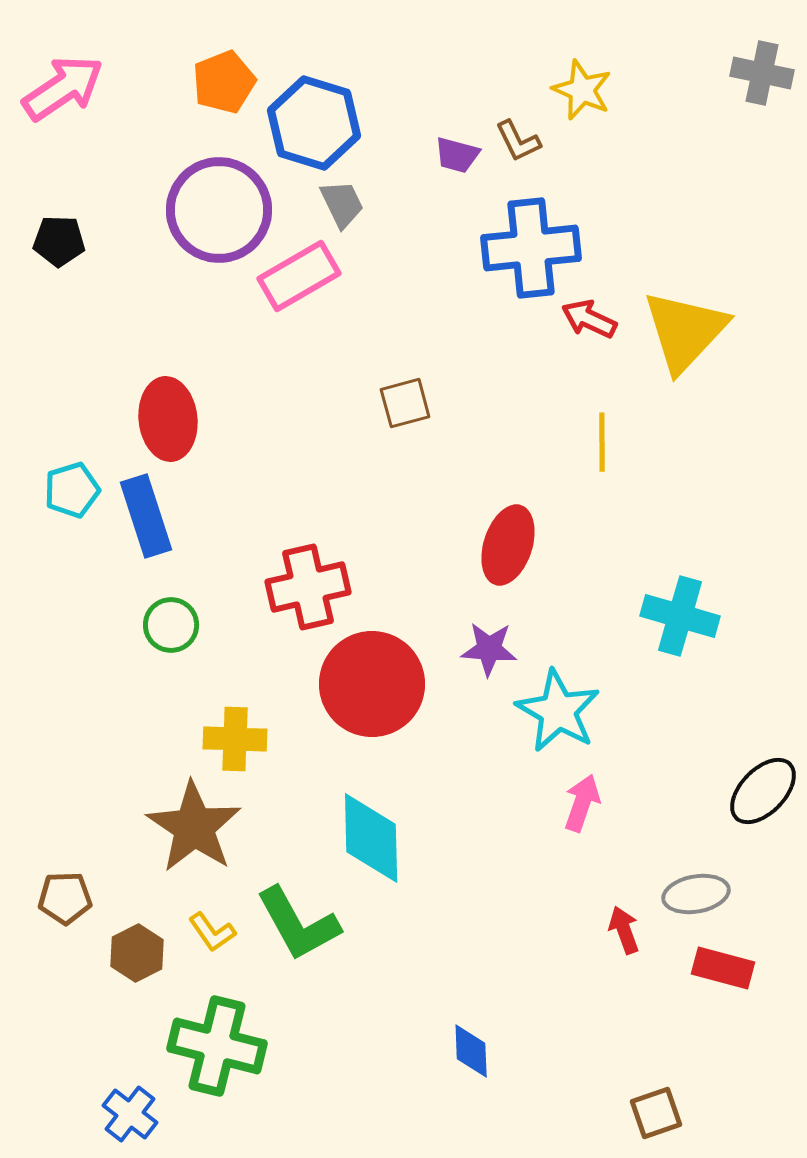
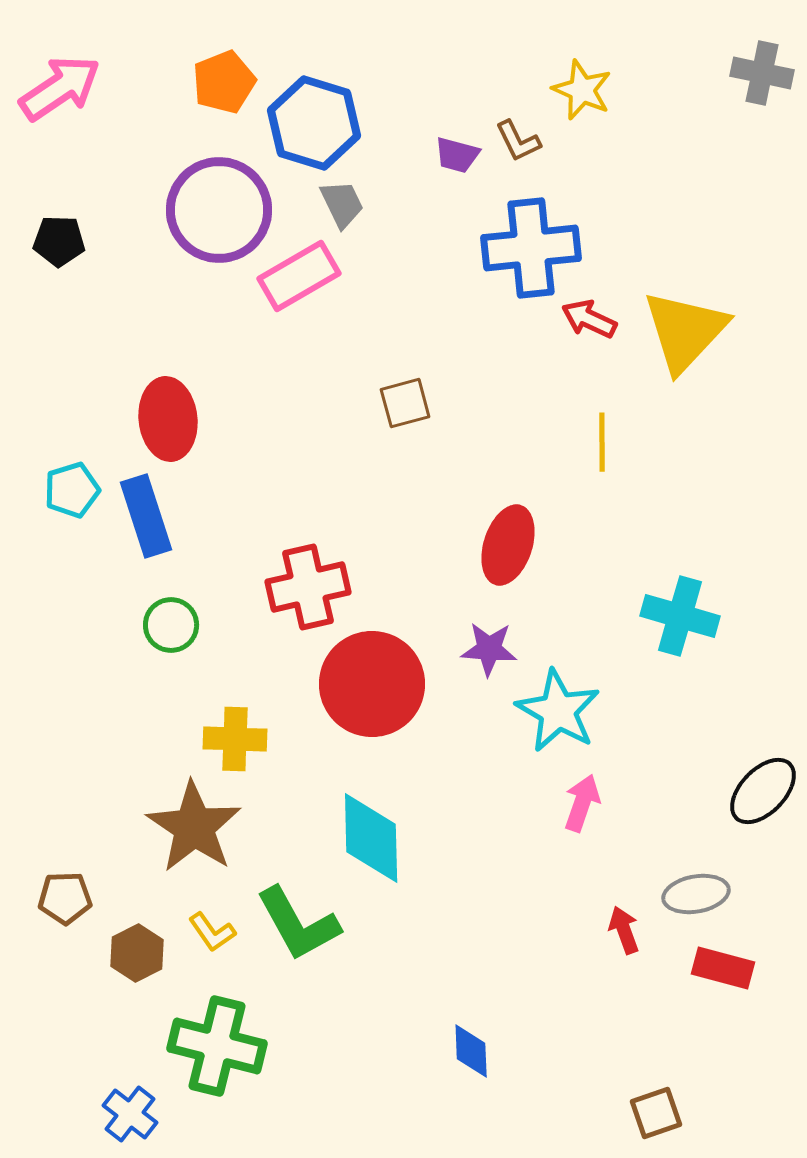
pink arrow at (63, 88): moved 3 px left
